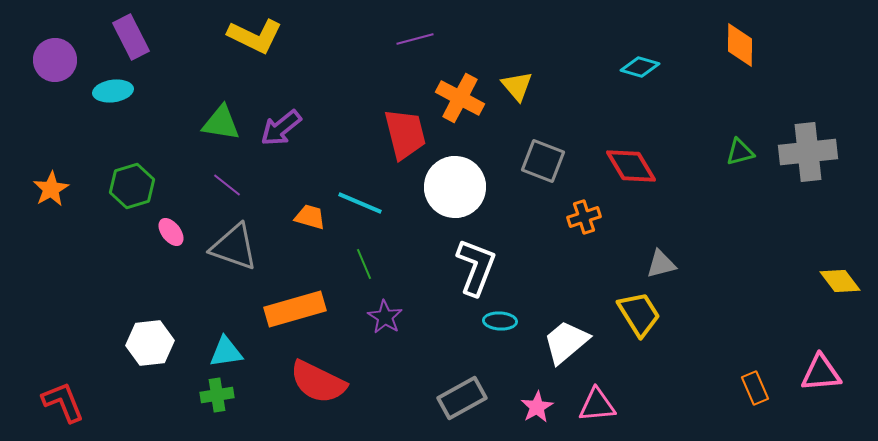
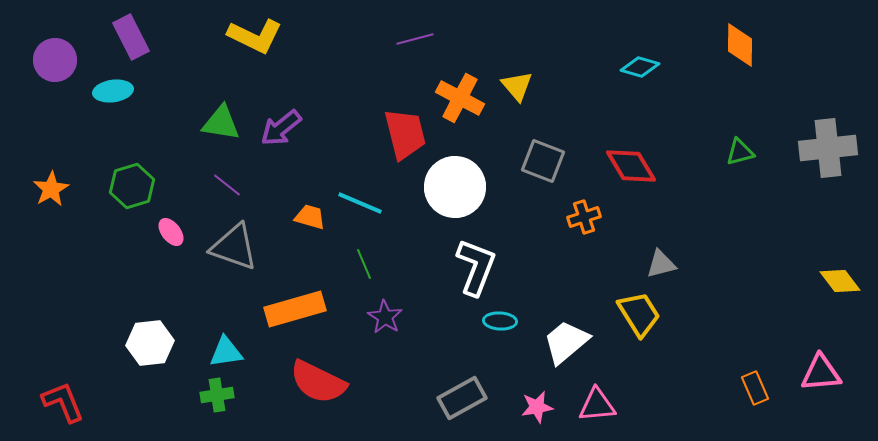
gray cross at (808, 152): moved 20 px right, 4 px up
pink star at (537, 407): rotated 20 degrees clockwise
